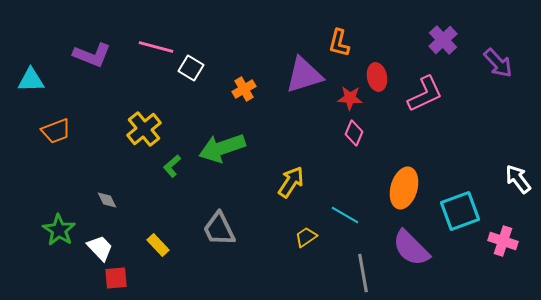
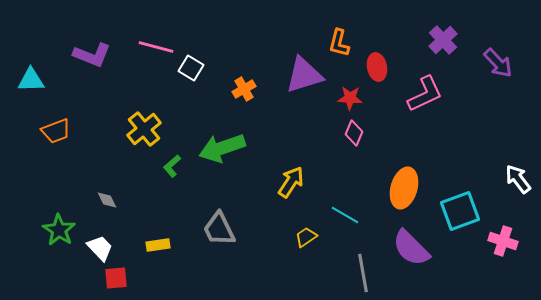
red ellipse: moved 10 px up
yellow rectangle: rotated 55 degrees counterclockwise
